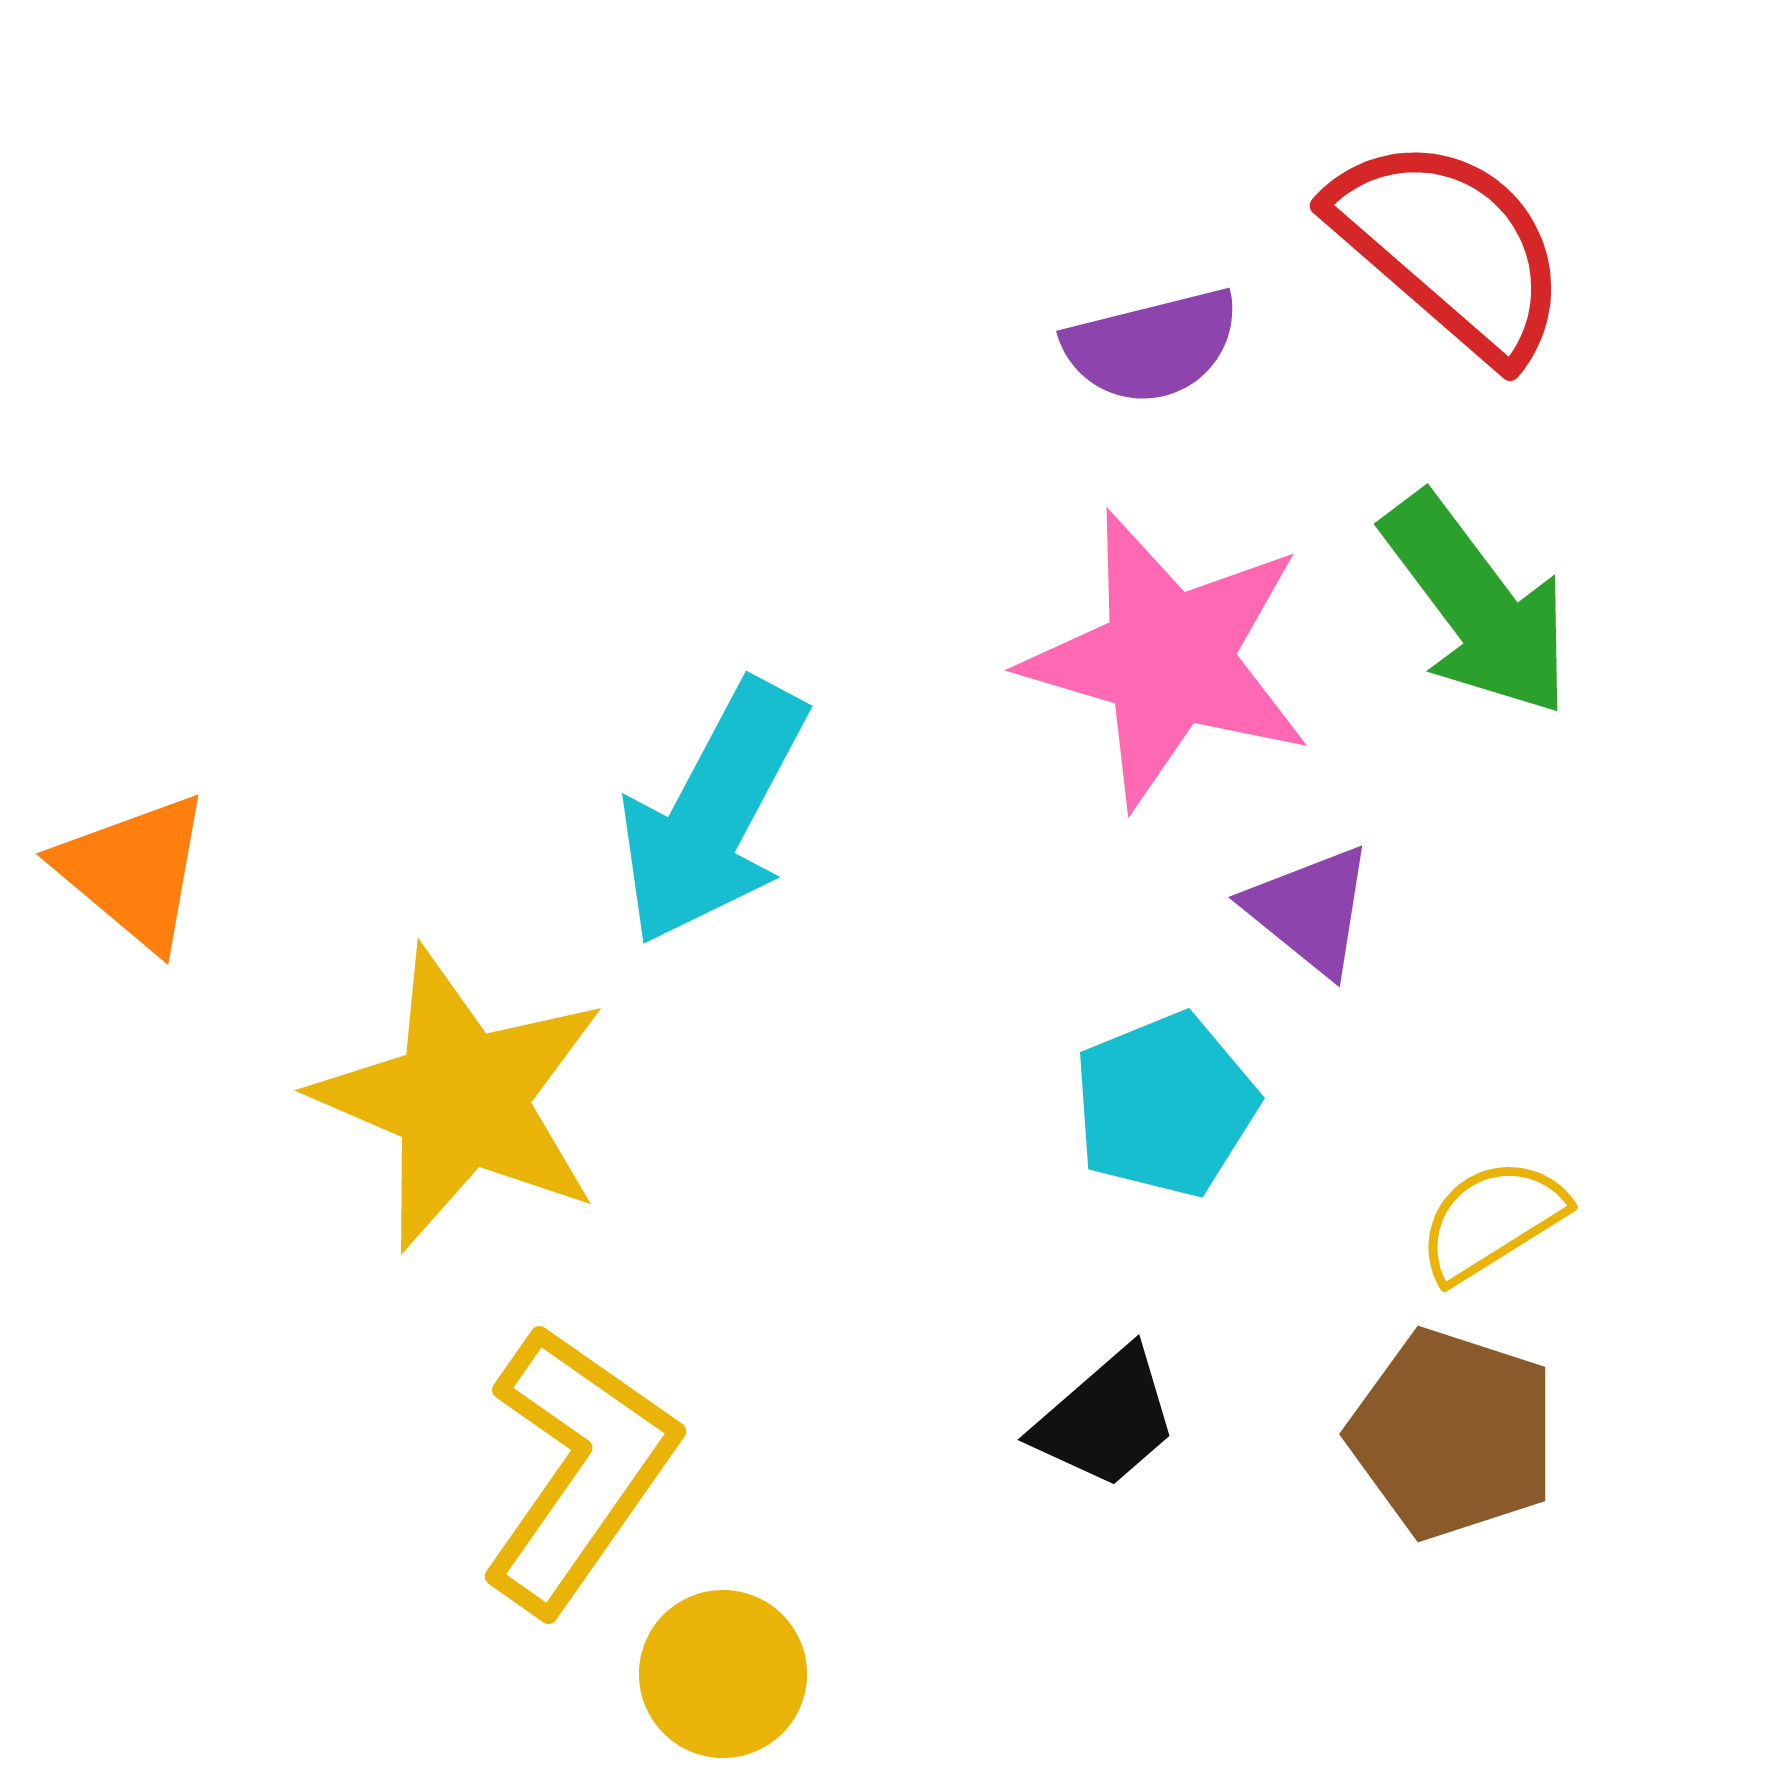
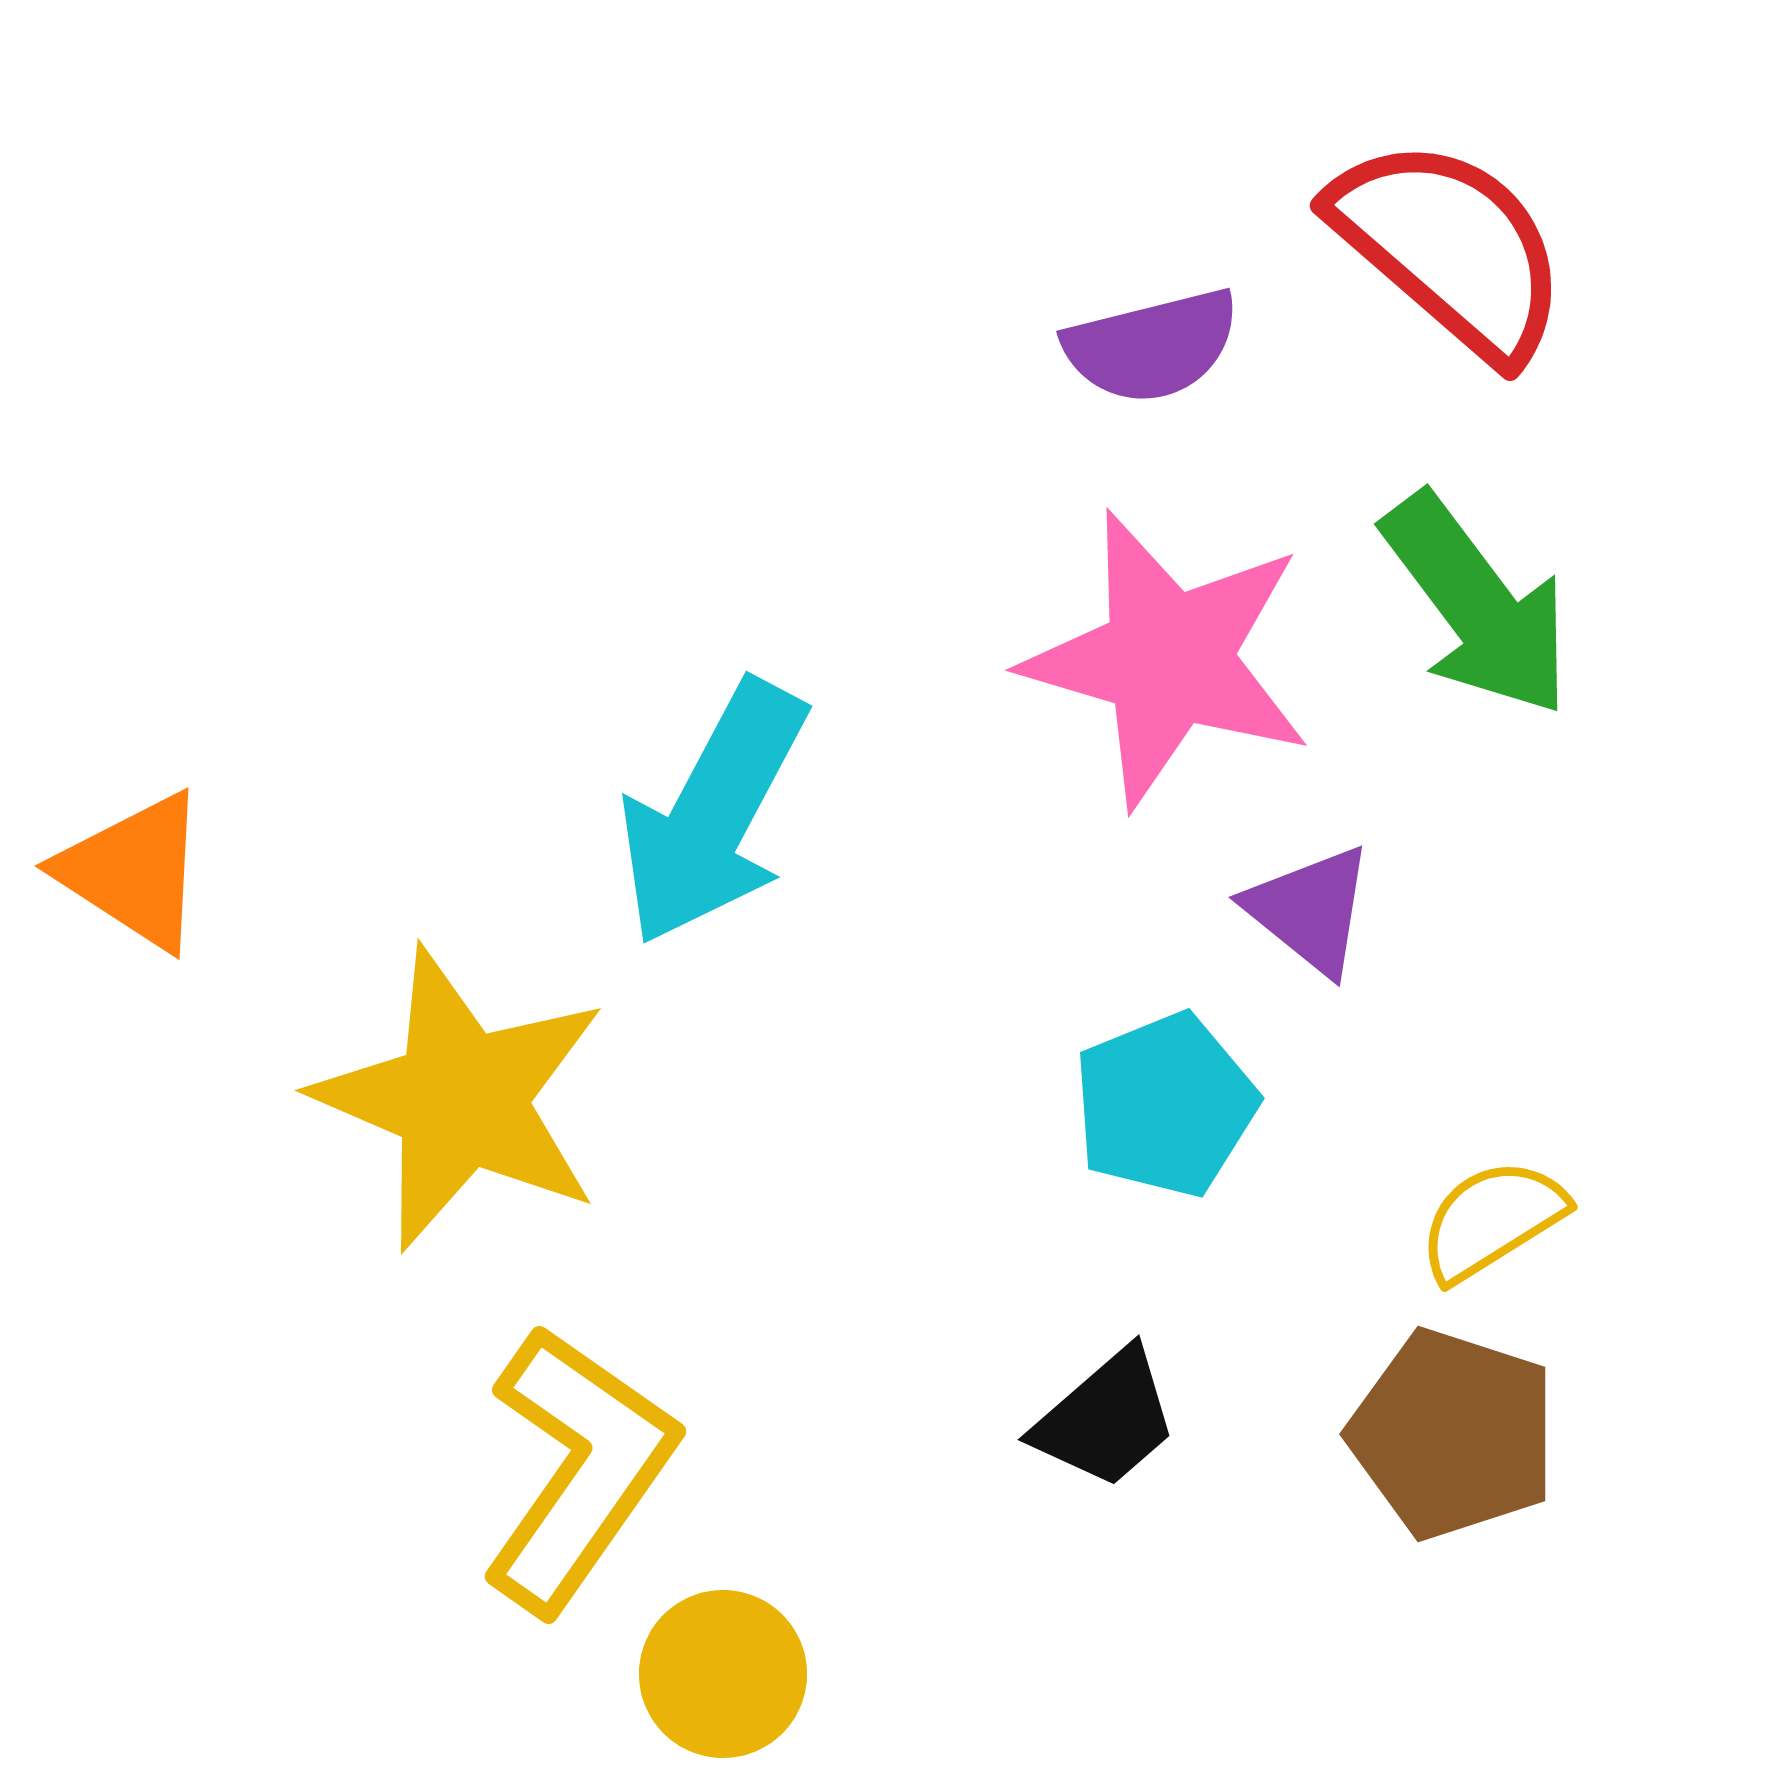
orange triangle: rotated 7 degrees counterclockwise
